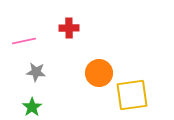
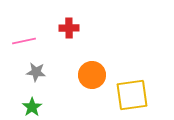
orange circle: moved 7 px left, 2 px down
